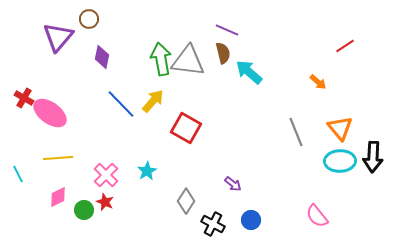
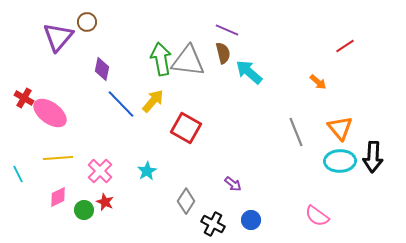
brown circle: moved 2 px left, 3 px down
purple diamond: moved 12 px down
pink cross: moved 6 px left, 4 px up
pink semicircle: rotated 15 degrees counterclockwise
